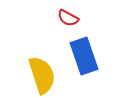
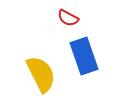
yellow semicircle: moved 1 px left, 1 px up; rotated 9 degrees counterclockwise
